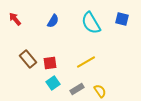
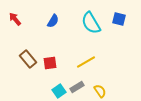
blue square: moved 3 px left
cyan square: moved 6 px right, 8 px down
gray rectangle: moved 2 px up
